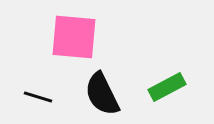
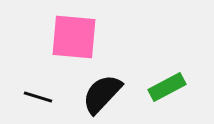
black semicircle: rotated 69 degrees clockwise
